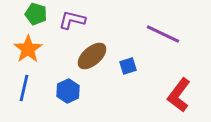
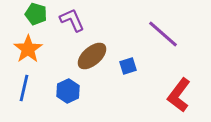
purple L-shape: rotated 52 degrees clockwise
purple line: rotated 16 degrees clockwise
